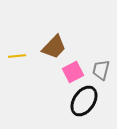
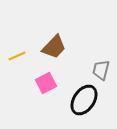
yellow line: rotated 18 degrees counterclockwise
pink square: moved 27 px left, 11 px down
black ellipse: moved 1 px up
